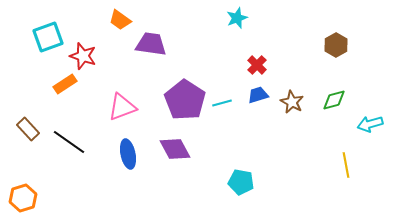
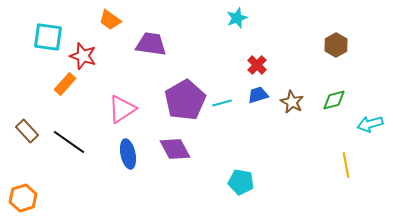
orange trapezoid: moved 10 px left
cyan square: rotated 28 degrees clockwise
orange rectangle: rotated 15 degrees counterclockwise
purple pentagon: rotated 9 degrees clockwise
pink triangle: moved 2 px down; rotated 12 degrees counterclockwise
brown rectangle: moved 1 px left, 2 px down
